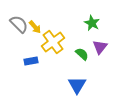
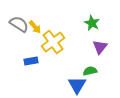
gray semicircle: rotated 12 degrees counterclockwise
green semicircle: moved 8 px right, 17 px down; rotated 56 degrees counterclockwise
